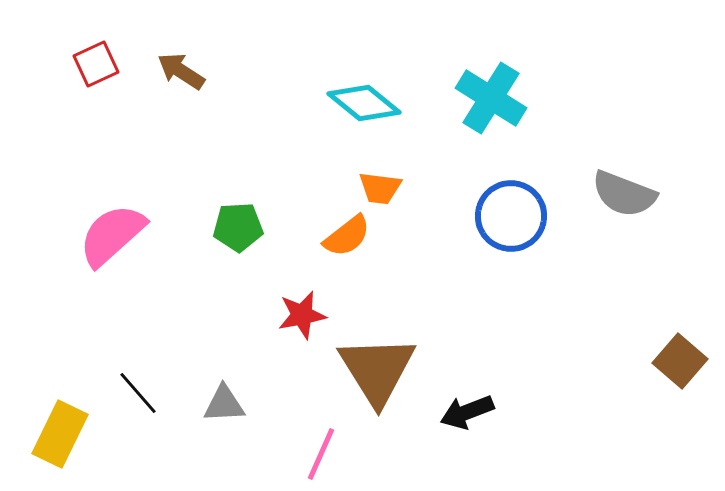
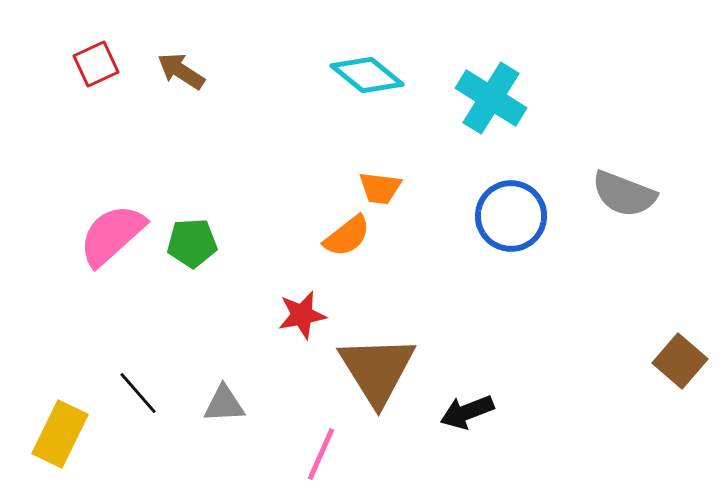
cyan diamond: moved 3 px right, 28 px up
green pentagon: moved 46 px left, 16 px down
